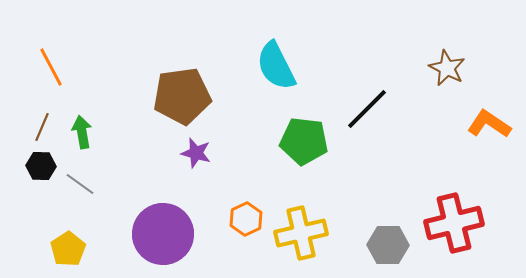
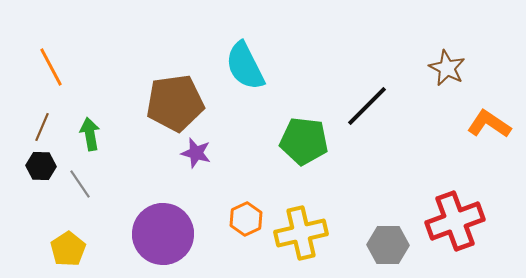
cyan semicircle: moved 31 px left
brown pentagon: moved 7 px left, 7 px down
black line: moved 3 px up
green arrow: moved 8 px right, 2 px down
gray line: rotated 20 degrees clockwise
red cross: moved 1 px right, 2 px up; rotated 6 degrees counterclockwise
